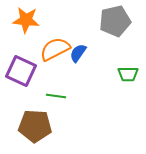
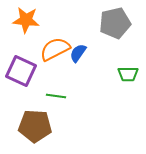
gray pentagon: moved 2 px down
